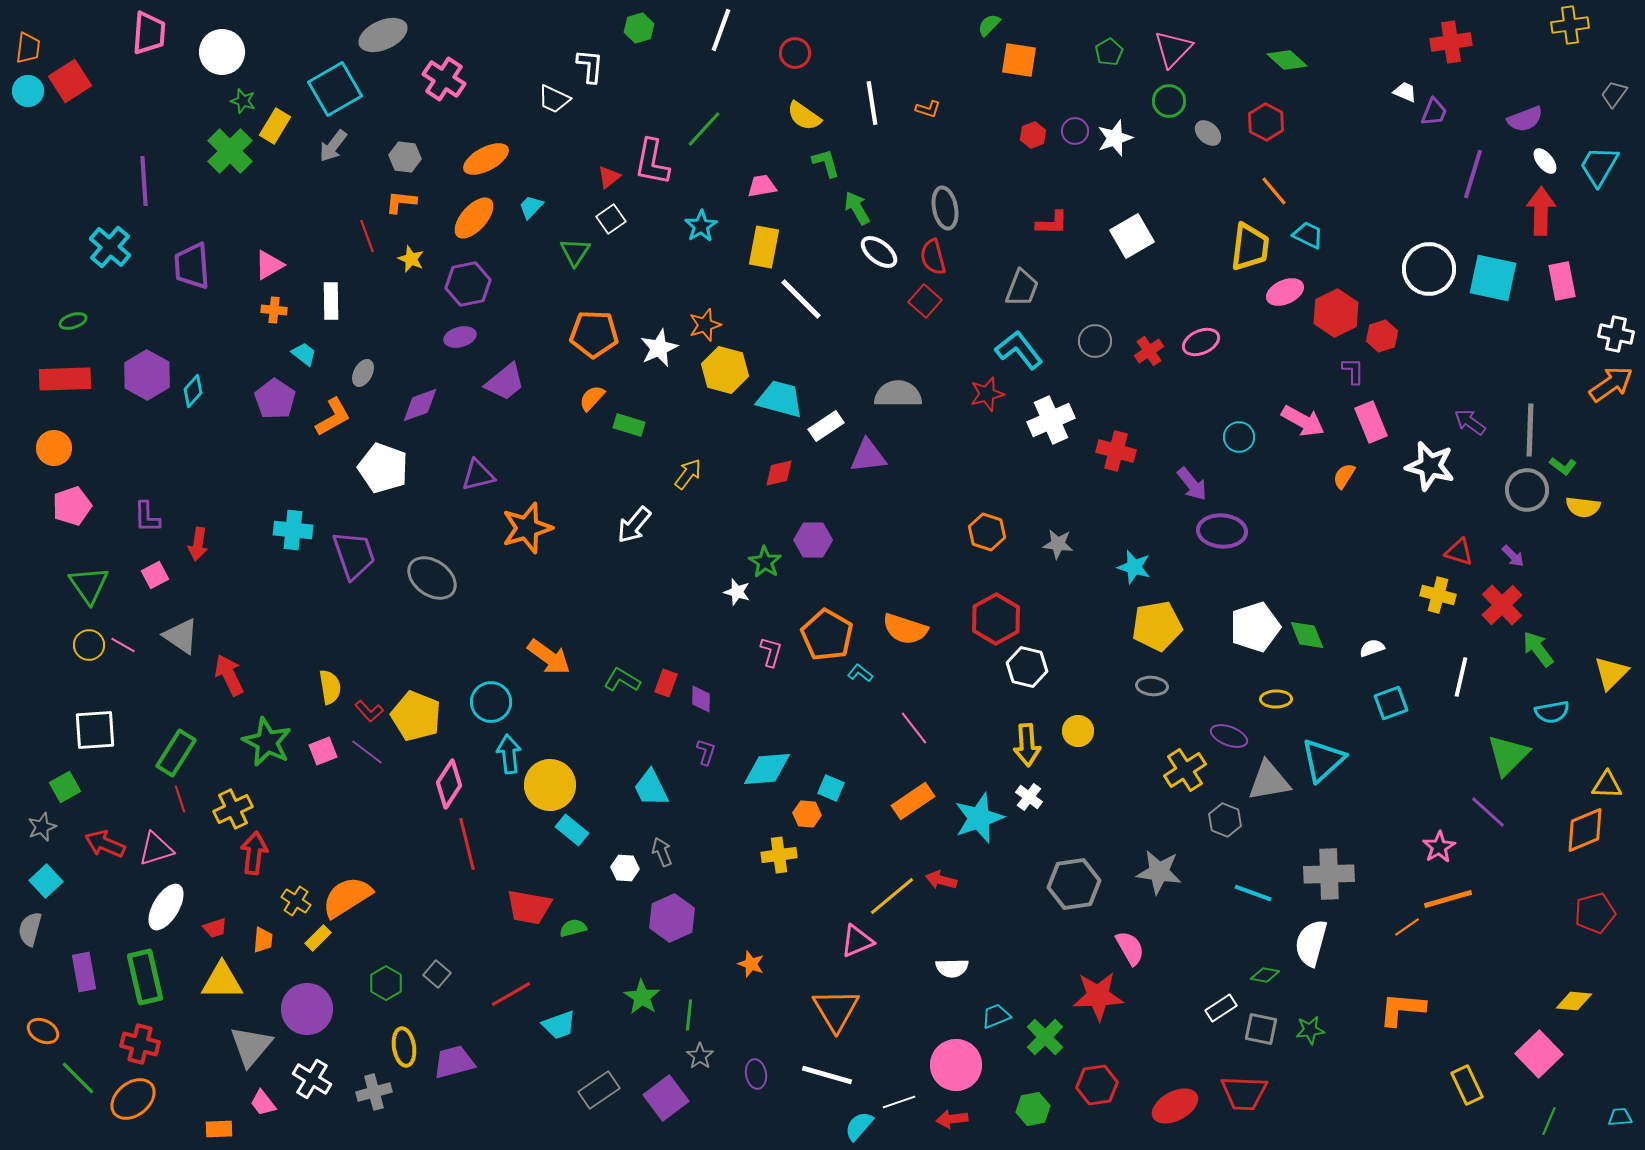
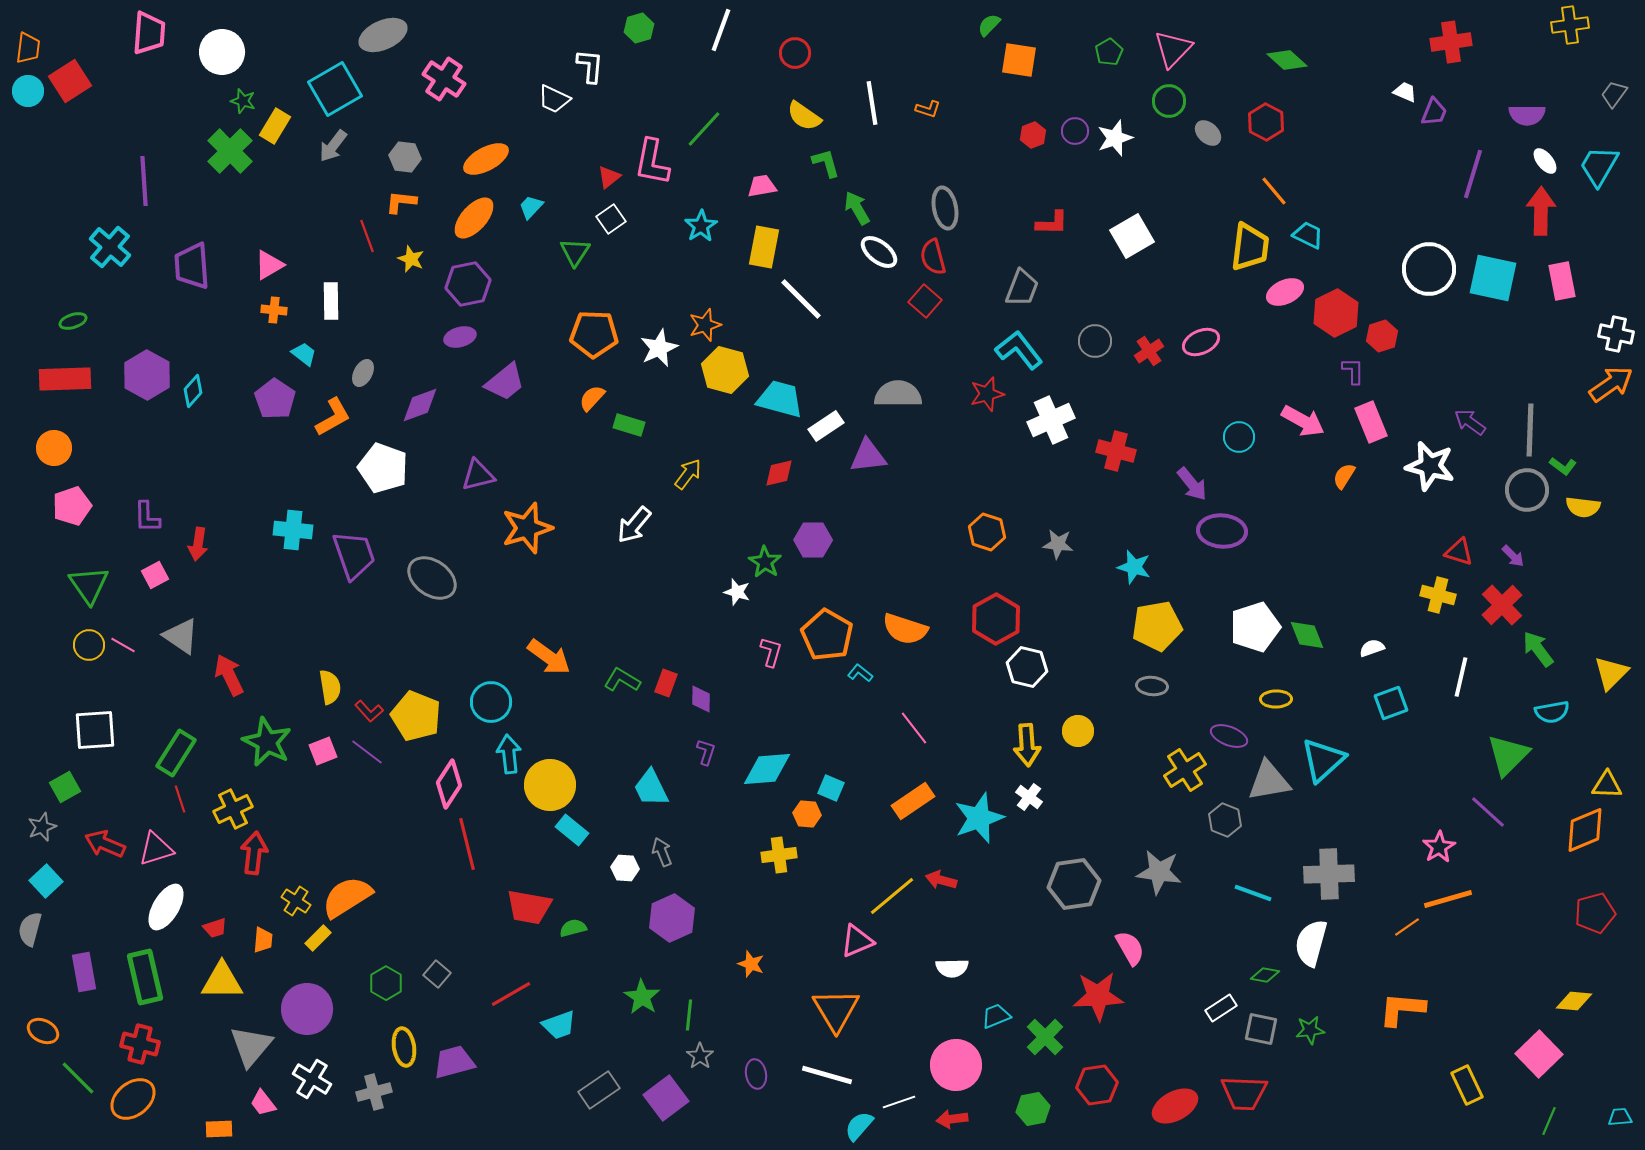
purple semicircle at (1525, 119): moved 2 px right, 4 px up; rotated 21 degrees clockwise
